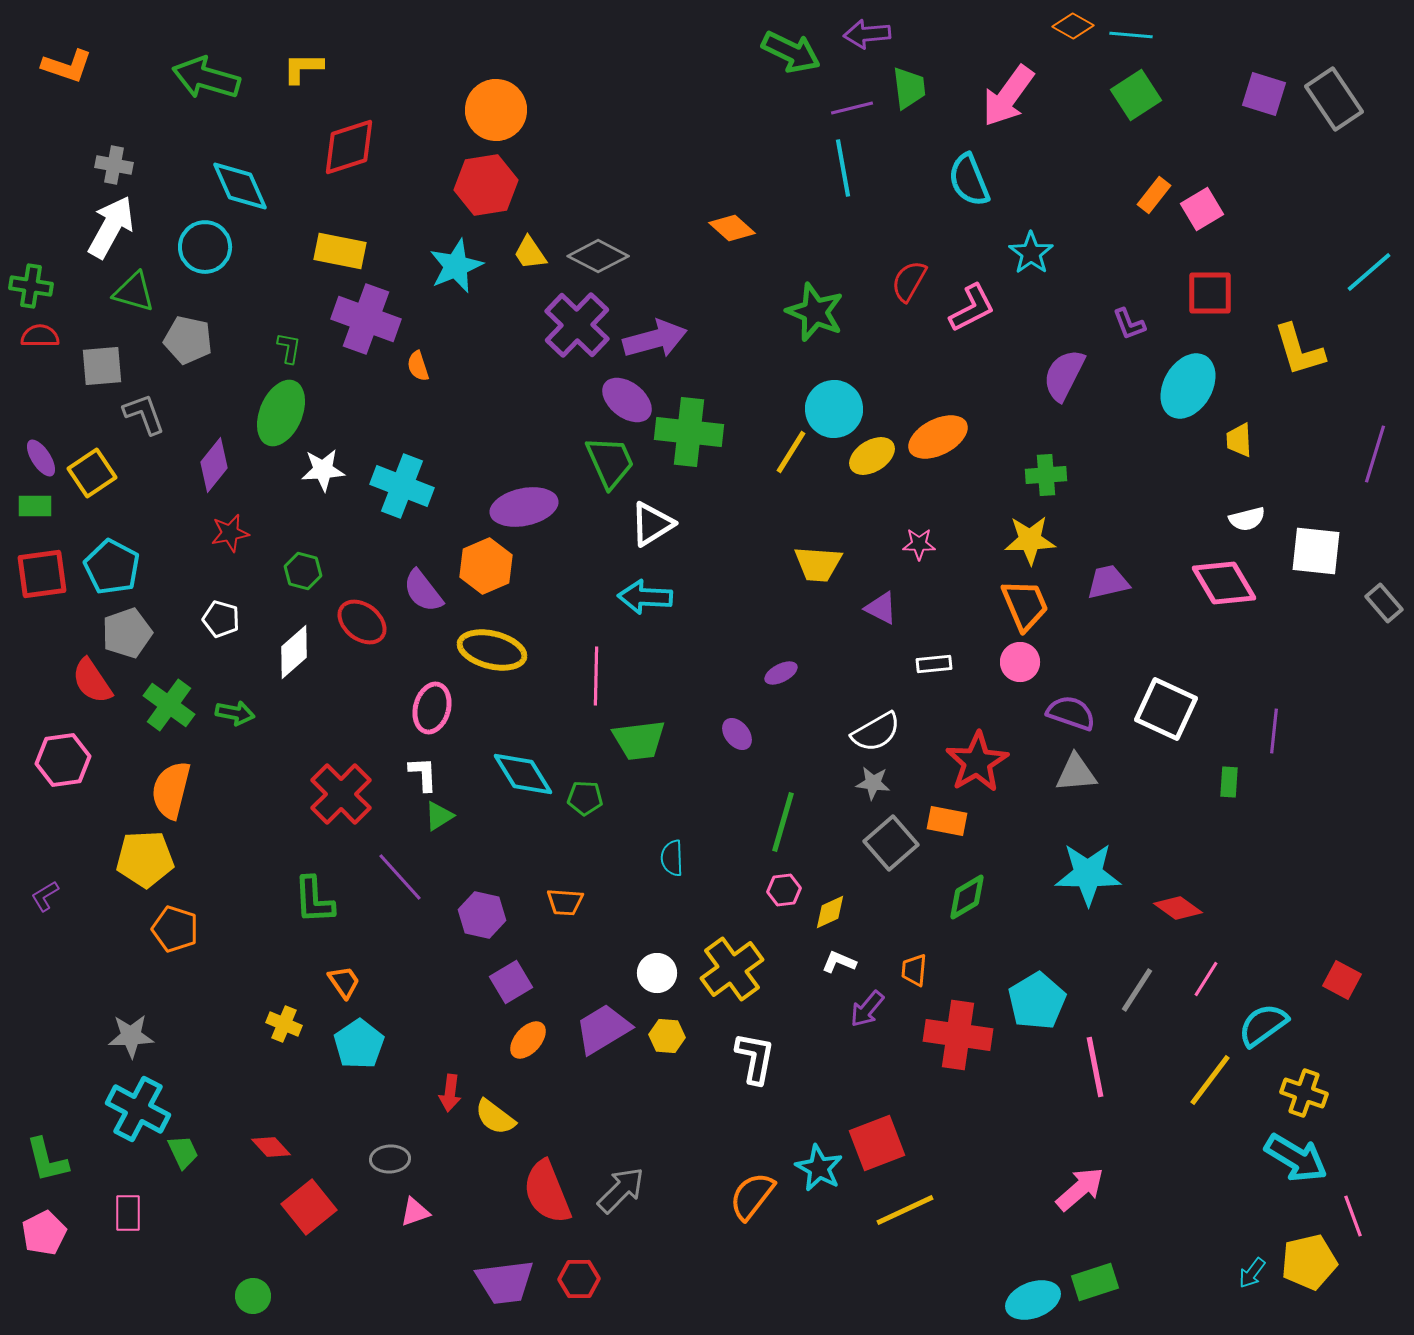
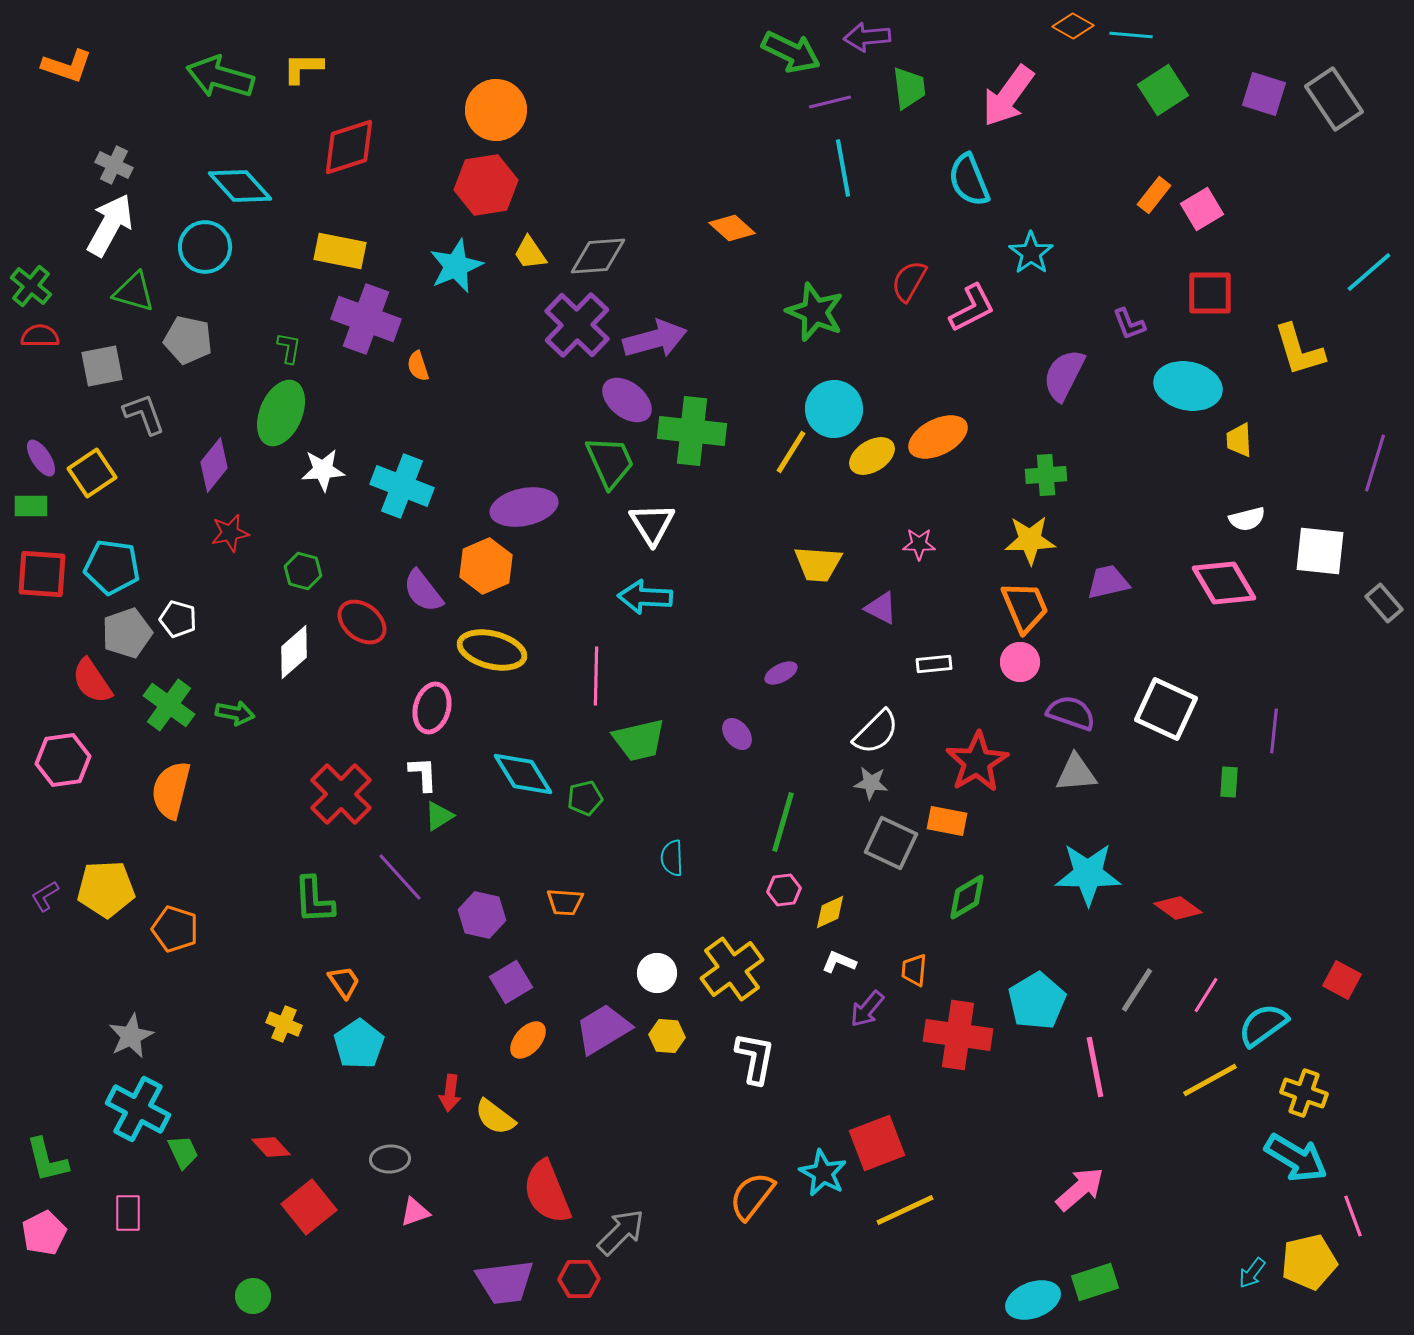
purple arrow at (867, 34): moved 3 px down
green arrow at (206, 78): moved 14 px right, 1 px up
green square at (1136, 95): moved 27 px right, 5 px up
purple line at (852, 108): moved 22 px left, 6 px up
gray cross at (114, 165): rotated 15 degrees clockwise
cyan diamond at (240, 186): rotated 18 degrees counterclockwise
white arrow at (111, 227): moved 1 px left, 2 px up
gray diamond at (598, 256): rotated 32 degrees counterclockwise
green cross at (31, 286): rotated 30 degrees clockwise
gray square at (102, 366): rotated 6 degrees counterclockwise
cyan ellipse at (1188, 386): rotated 72 degrees clockwise
green cross at (689, 432): moved 3 px right, 1 px up
purple line at (1375, 454): moved 9 px down
green rectangle at (35, 506): moved 4 px left
white triangle at (652, 524): rotated 30 degrees counterclockwise
white square at (1316, 551): moved 4 px right
cyan pentagon at (112, 567): rotated 20 degrees counterclockwise
red square at (42, 574): rotated 12 degrees clockwise
orange trapezoid at (1025, 605): moved 2 px down
white pentagon at (221, 619): moved 43 px left
white semicircle at (876, 732): rotated 15 degrees counterclockwise
green trapezoid at (639, 740): rotated 6 degrees counterclockwise
gray star at (873, 783): moved 2 px left
green pentagon at (585, 798): rotated 16 degrees counterclockwise
gray square at (891, 843): rotated 24 degrees counterclockwise
yellow pentagon at (145, 859): moved 39 px left, 30 px down
pink line at (1206, 979): moved 16 px down
gray star at (131, 1036): rotated 24 degrees counterclockwise
yellow line at (1210, 1080): rotated 24 degrees clockwise
cyan star at (819, 1168): moved 4 px right, 5 px down
gray arrow at (621, 1190): moved 42 px down
